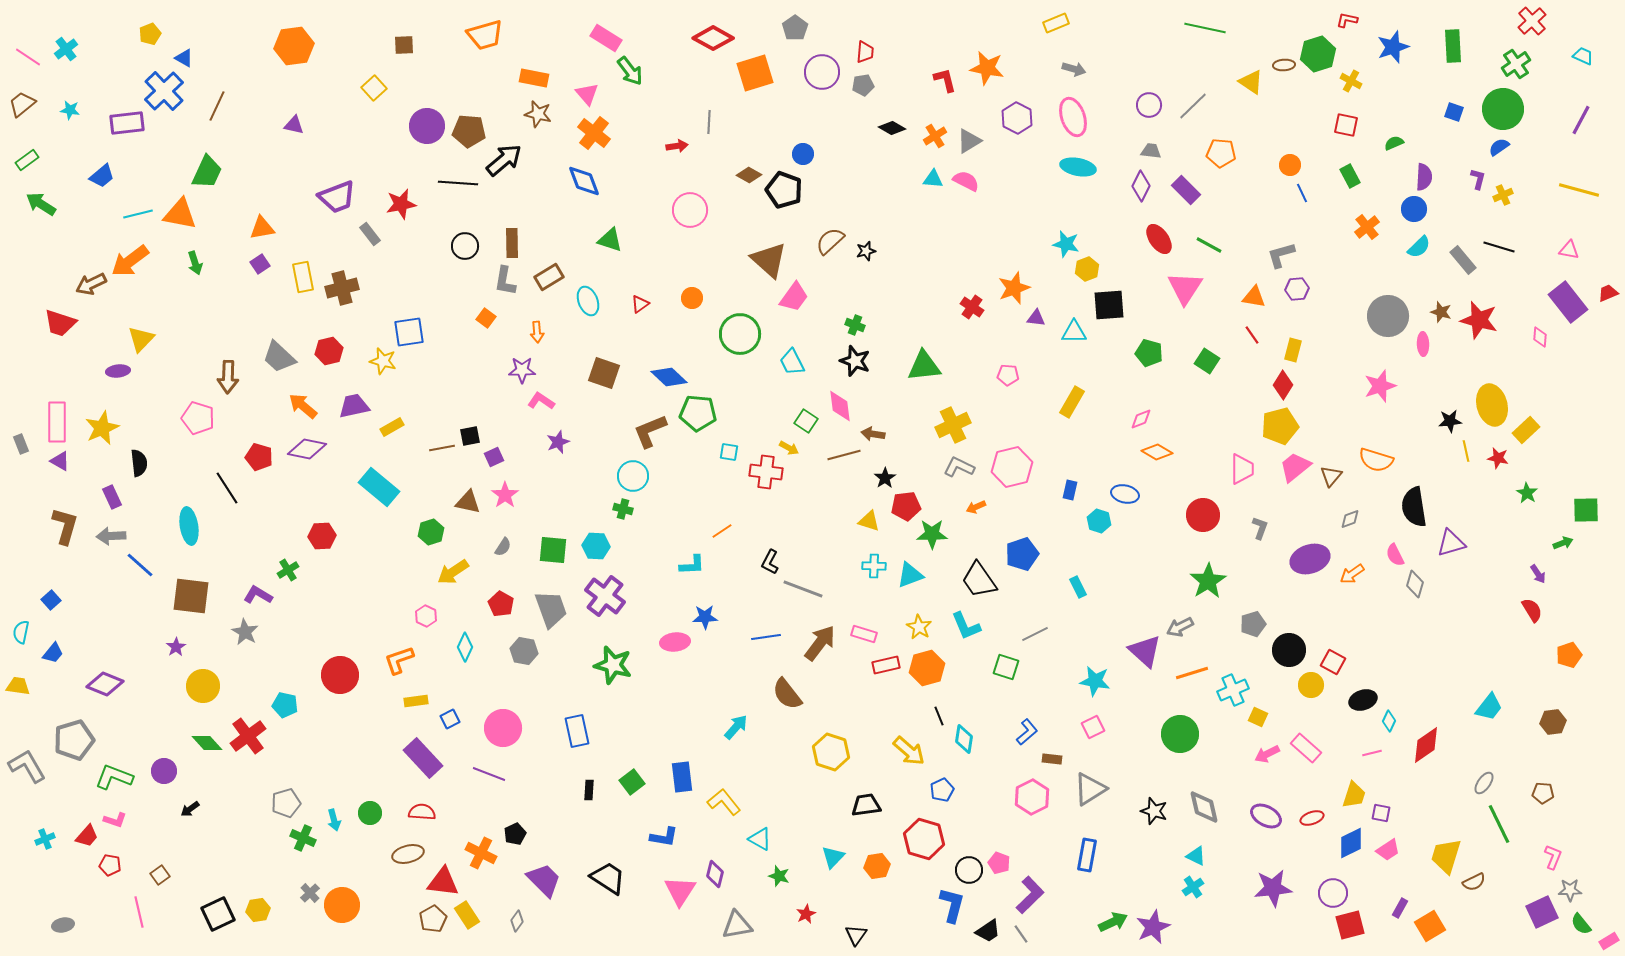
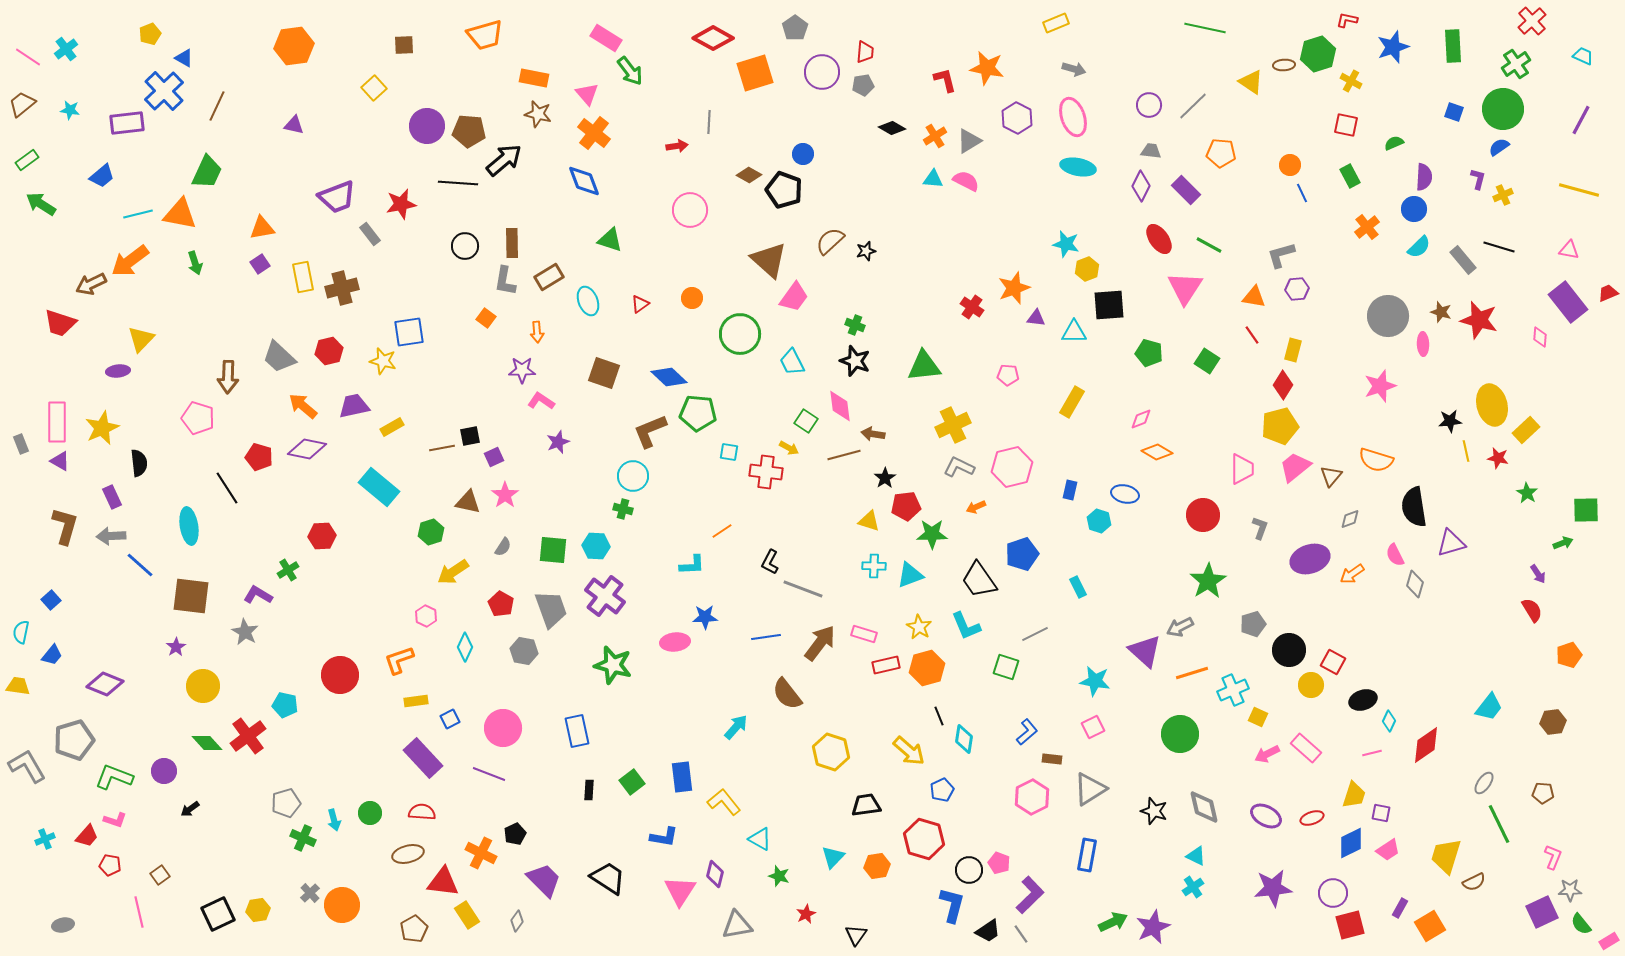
blue trapezoid at (53, 653): moved 1 px left, 2 px down
brown pentagon at (433, 919): moved 19 px left, 10 px down
